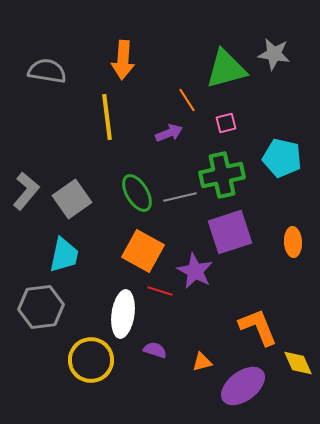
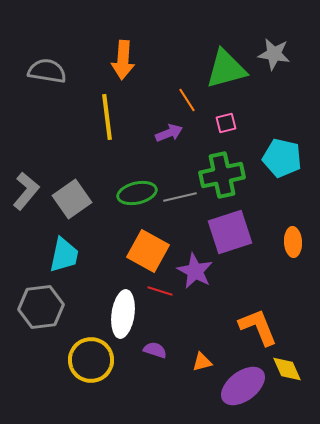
green ellipse: rotated 72 degrees counterclockwise
orange square: moved 5 px right
yellow diamond: moved 11 px left, 6 px down
